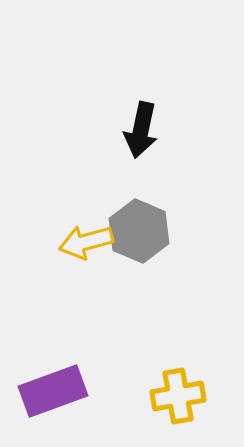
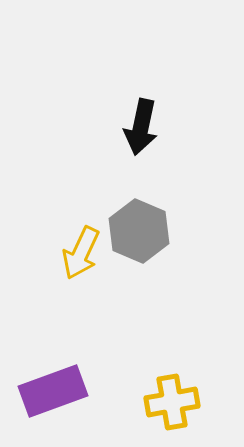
black arrow: moved 3 px up
yellow arrow: moved 5 px left, 11 px down; rotated 50 degrees counterclockwise
yellow cross: moved 6 px left, 6 px down
